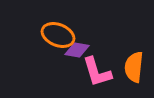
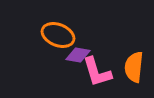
purple diamond: moved 1 px right, 5 px down
